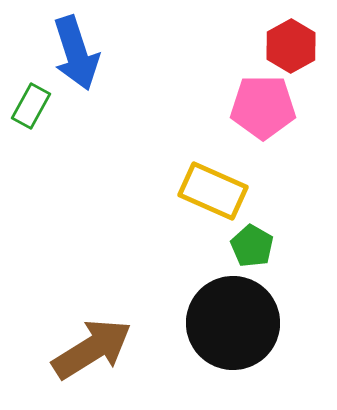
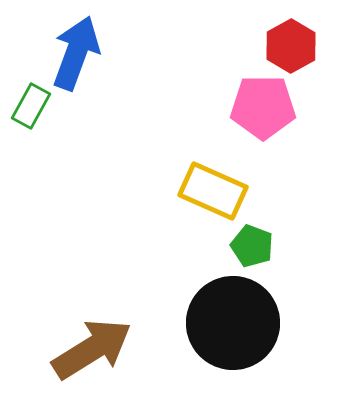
blue arrow: rotated 142 degrees counterclockwise
green pentagon: rotated 9 degrees counterclockwise
